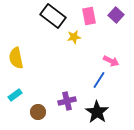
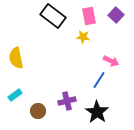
yellow star: moved 9 px right; rotated 16 degrees clockwise
brown circle: moved 1 px up
